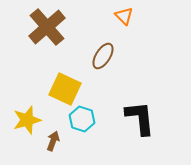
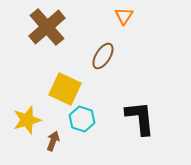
orange triangle: rotated 18 degrees clockwise
